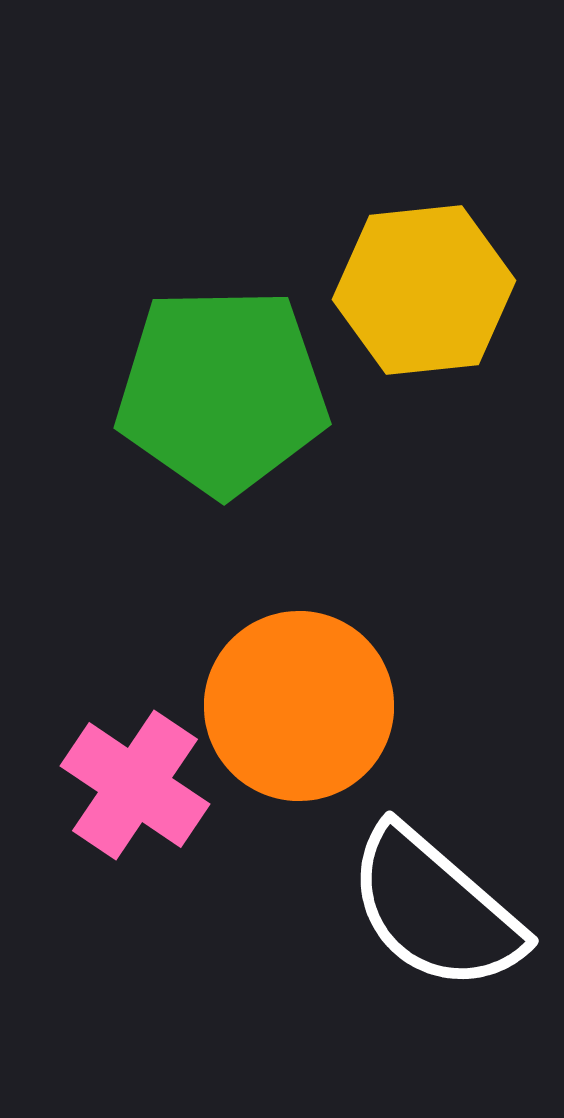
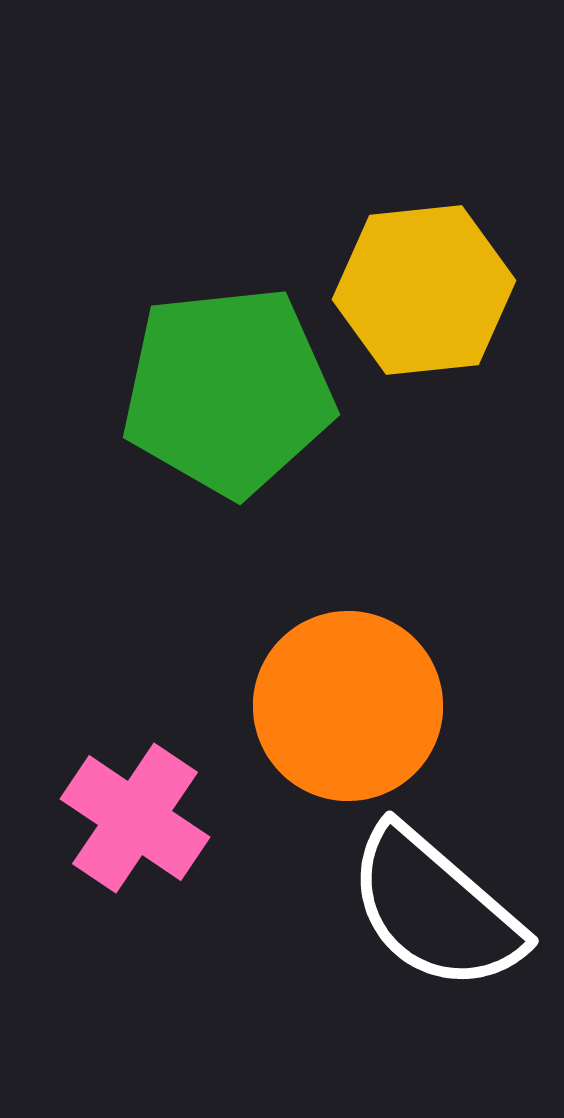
green pentagon: moved 6 px right; rotated 5 degrees counterclockwise
orange circle: moved 49 px right
pink cross: moved 33 px down
